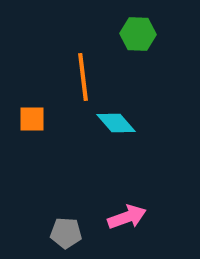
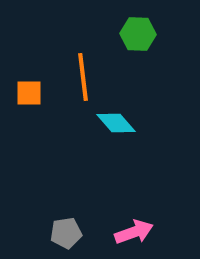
orange square: moved 3 px left, 26 px up
pink arrow: moved 7 px right, 15 px down
gray pentagon: rotated 12 degrees counterclockwise
